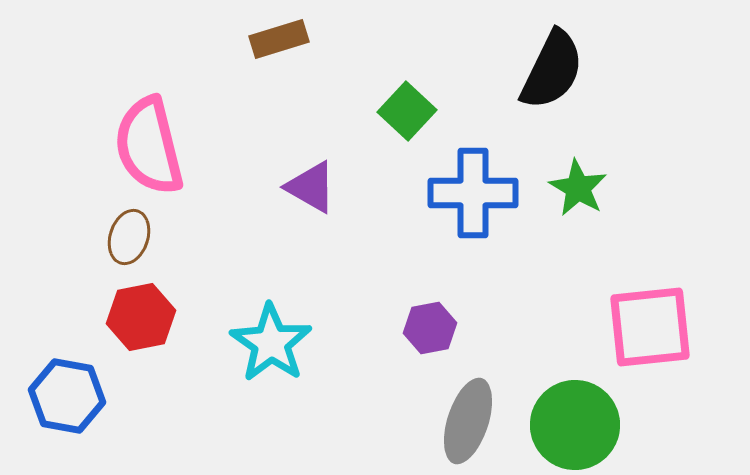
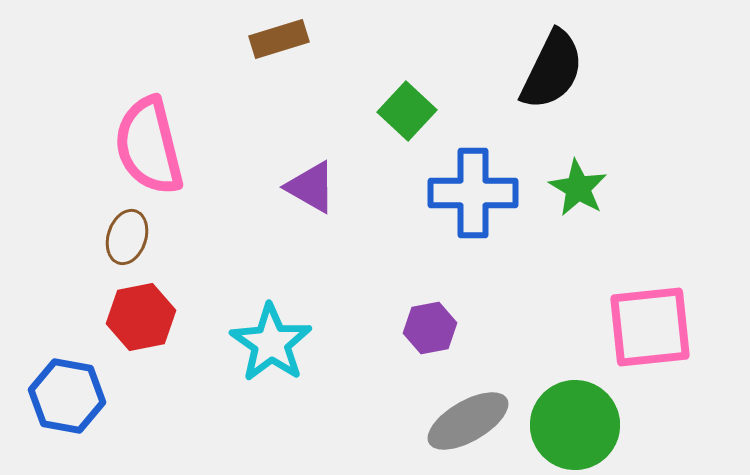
brown ellipse: moved 2 px left
gray ellipse: rotated 42 degrees clockwise
